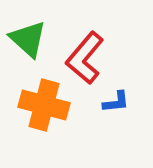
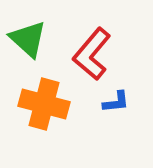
red L-shape: moved 7 px right, 4 px up
orange cross: moved 1 px up
